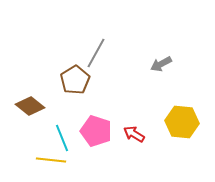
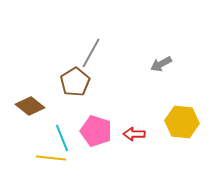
gray line: moved 5 px left
brown pentagon: moved 2 px down
red arrow: rotated 30 degrees counterclockwise
yellow line: moved 2 px up
